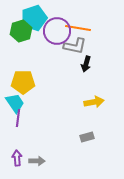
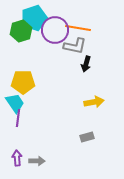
purple circle: moved 2 px left, 1 px up
